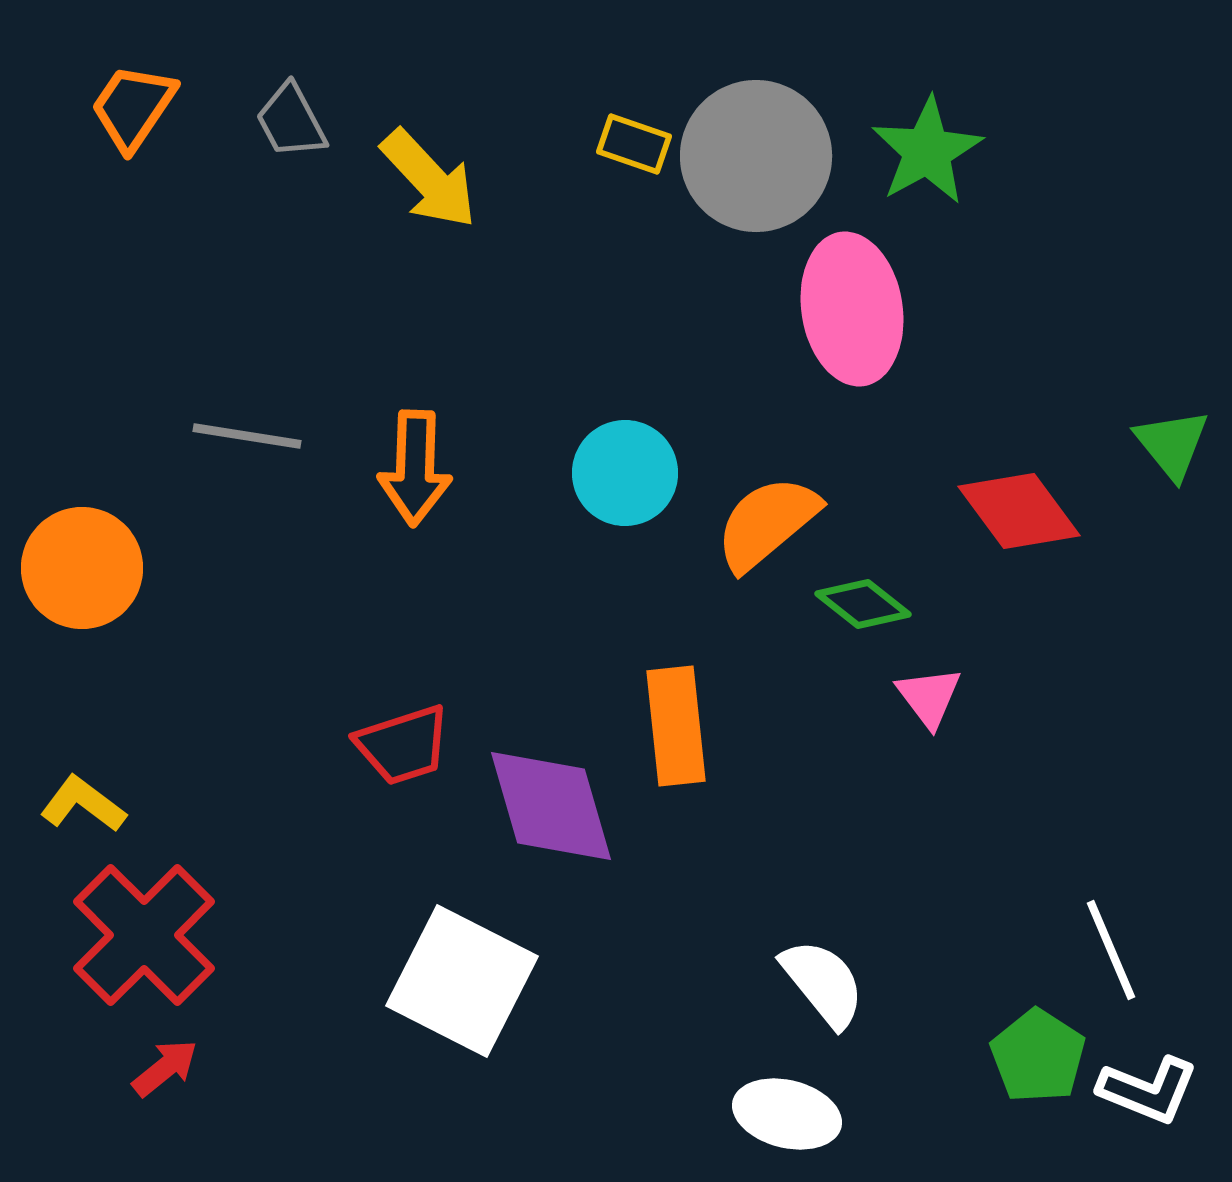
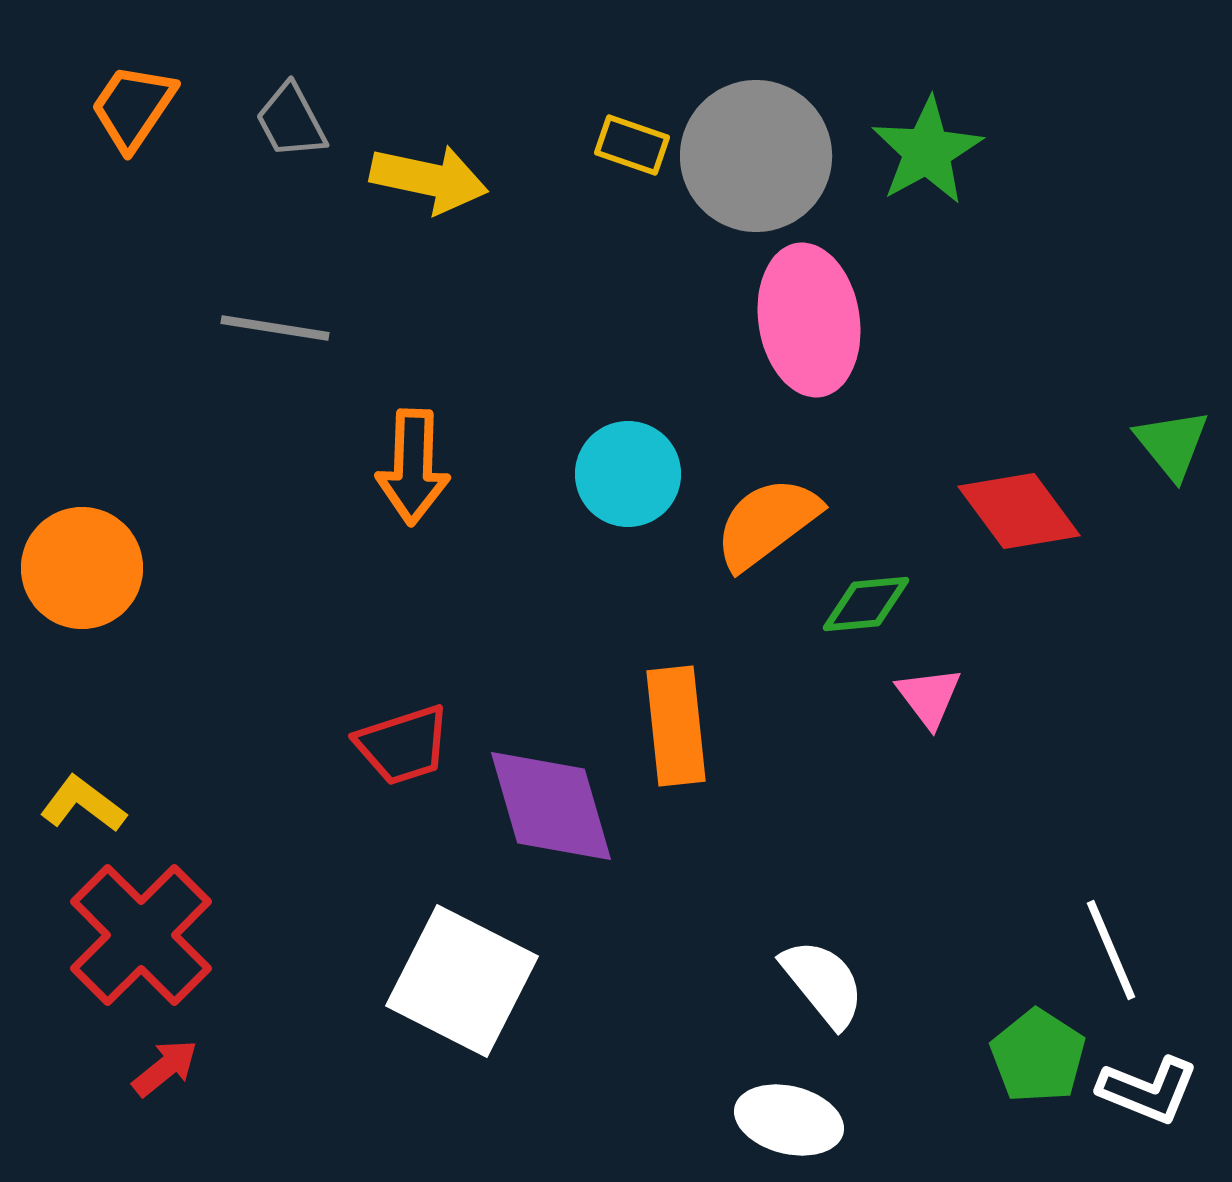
yellow rectangle: moved 2 px left, 1 px down
yellow arrow: rotated 35 degrees counterclockwise
pink ellipse: moved 43 px left, 11 px down
gray line: moved 28 px right, 108 px up
orange arrow: moved 2 px left, 1 px up
cyan circle: moved 3 px right, 1 px down
orange semicircle: rotated 3 degrees clockwise
green diamond: moved 3 px right; rotated 44 degrees counterclockwise
red cross: moved 3 px left
white ellipse: moved 2 px right, 6 px down
